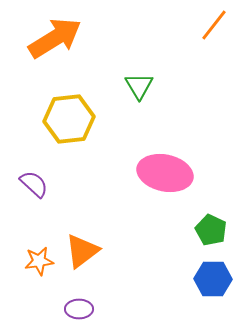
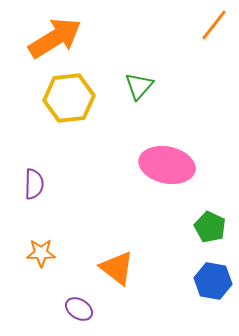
green triangle: rotated 12 degrees clockwise
yellow hexagon: moved 21 px up
pink ellipse: moved 2 px right, 8 px up
purple semicircle: rotated 48 degrees clockwise
green pentagon: moved 1 px left, 3 px up
orange triangle: moved 35 px right, 17 px down; rotated 45 degrees counterclockwise
orange star: moved 2 px right, 8 px up; rotated 8 degrees clockwise
blue hexagon: moved 2 px down; rotated 9 degrees clockwise
purple ellipse: rotated 32 degrees clockwise
